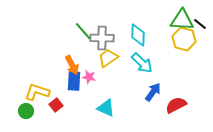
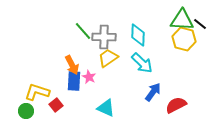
gray cross: moved 2 px right, 1 px up
pink star: rotated 16 degrees clockwise
